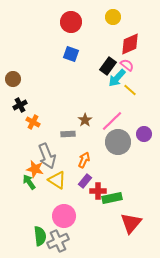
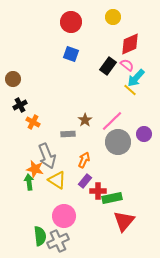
cyan arrow: moved 19 px right
green arrow: rotated 28 degrees clockwise
red triangle: moved 7 px left, 2 px up
